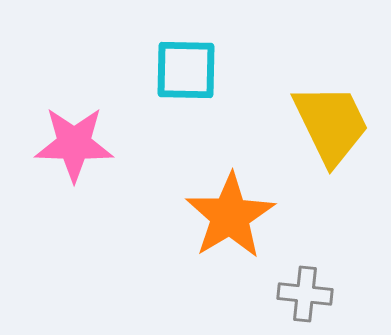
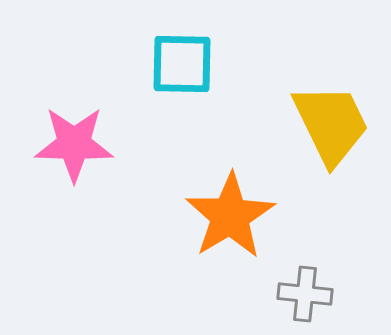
cyan square: moved 4 px left, 6 px up
